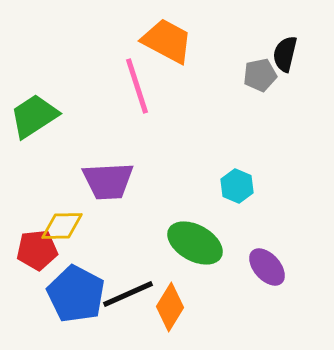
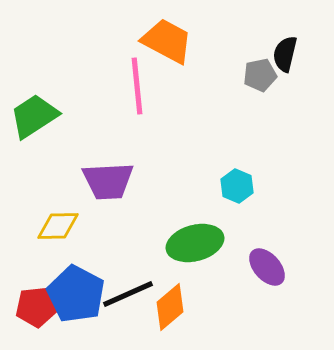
pink line: rotated 12 degrees clockwise
yellow diamond: moved 4 px left
green ellipse: rotated 44 degrees counterclockwise
red pentagon: moved 1 px left, 57 px down
orange diamond: rotated 18 degrees clockwise
